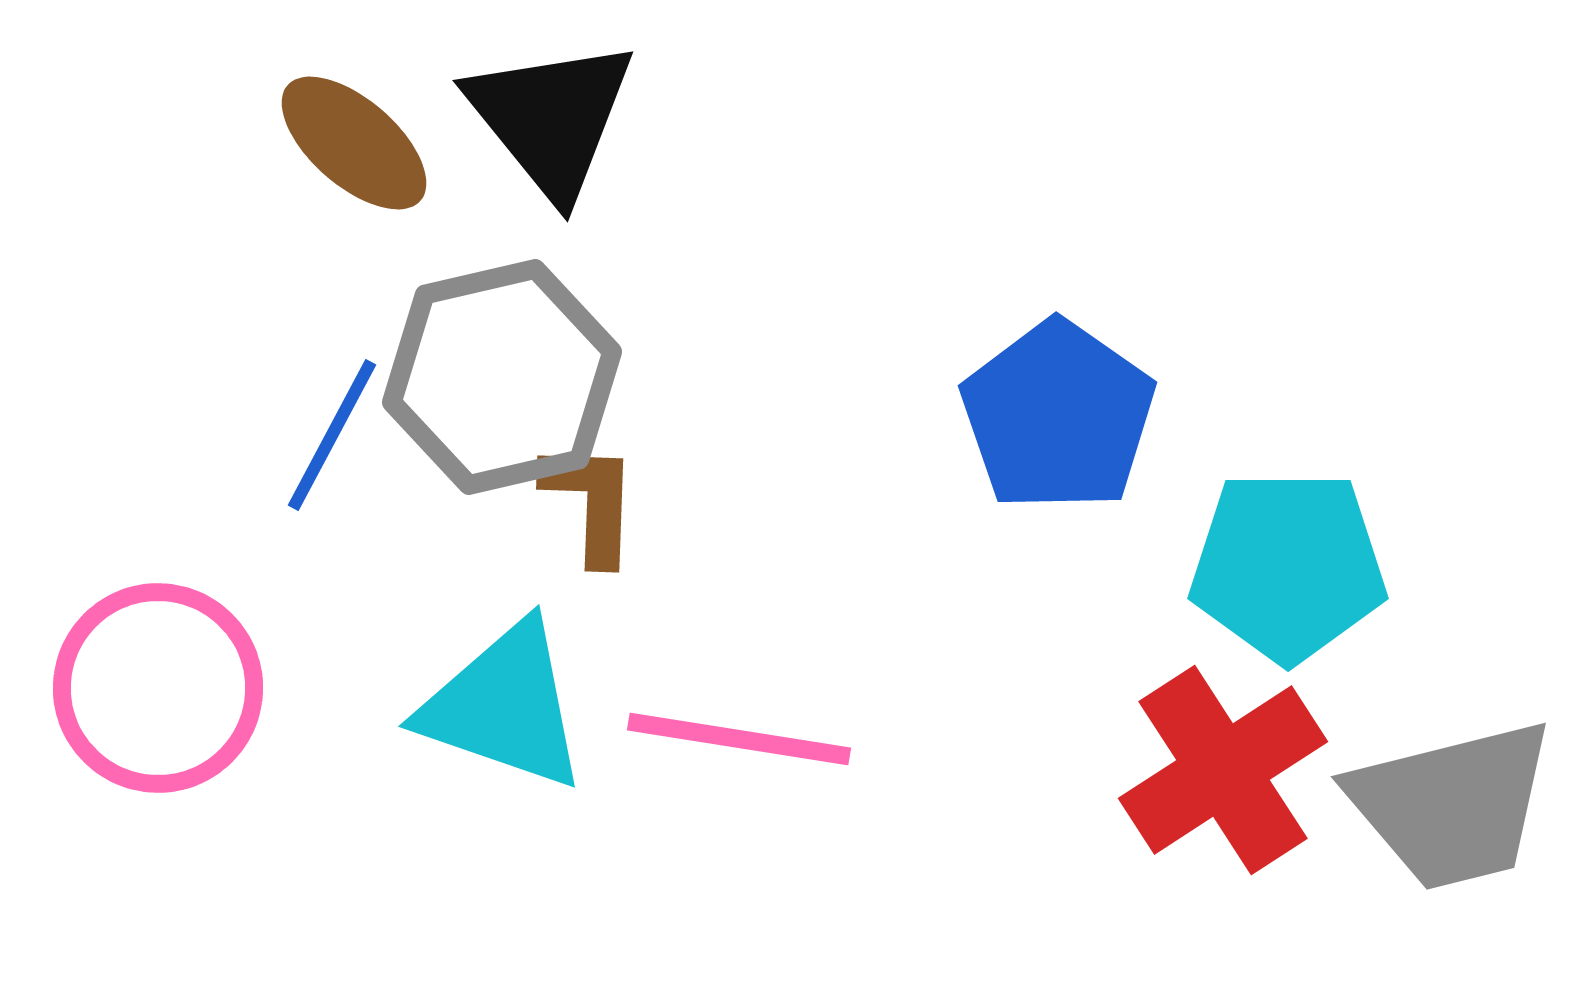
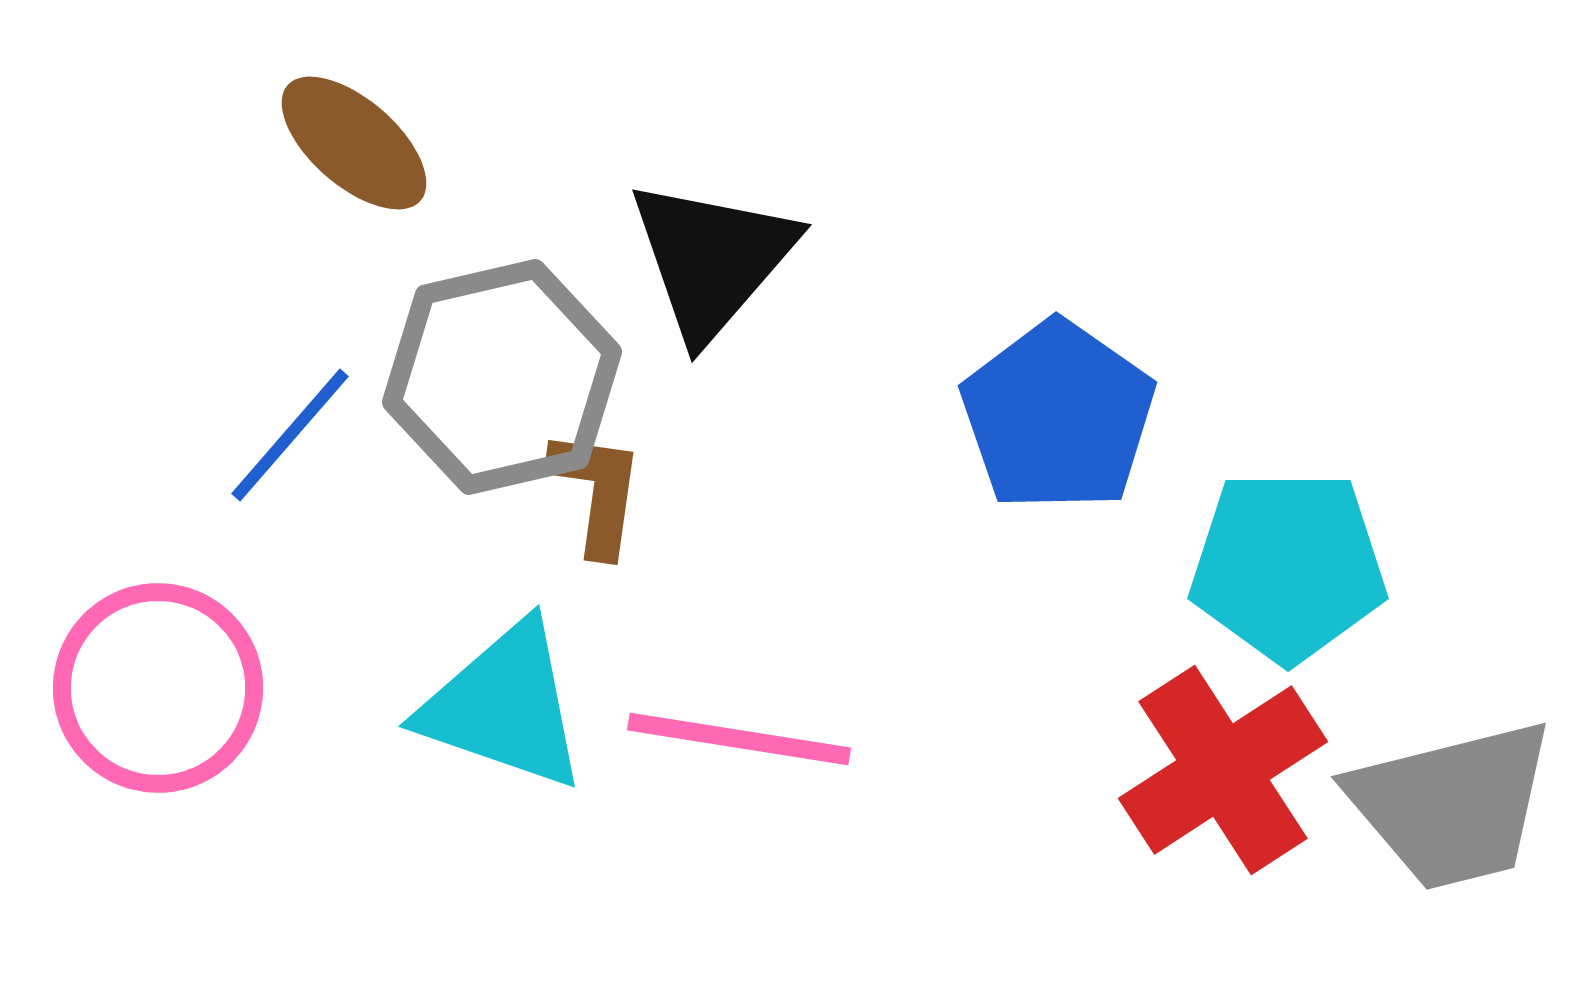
black triangle: moved 161 px right, 141 px down; rotated 20 degrees clockwise
blue line: moved 42 px left; rotated 13 degrees clockwise
brown L-shape: moved 6 px right, 10 px up; rotated 6 degrees clockwise
